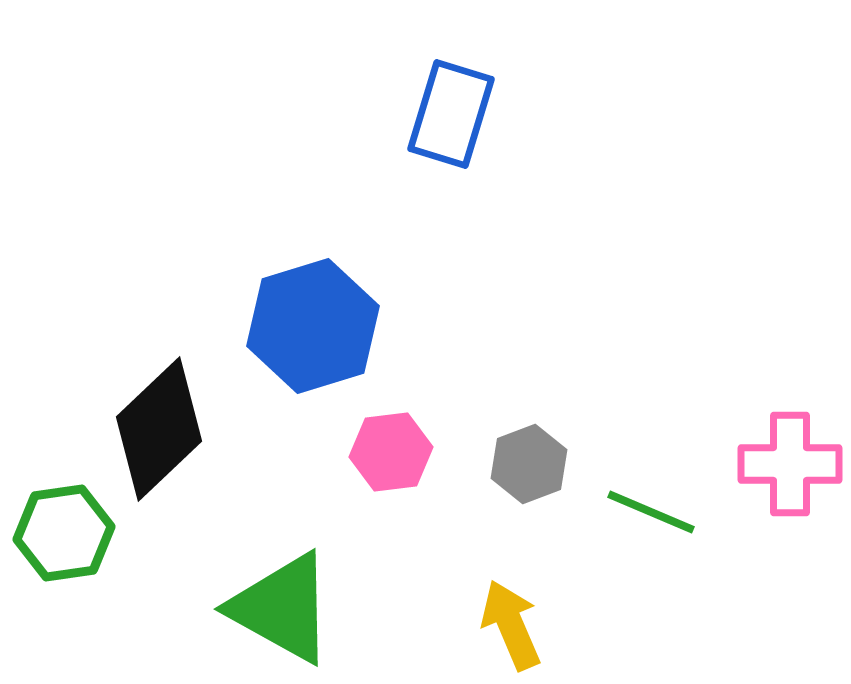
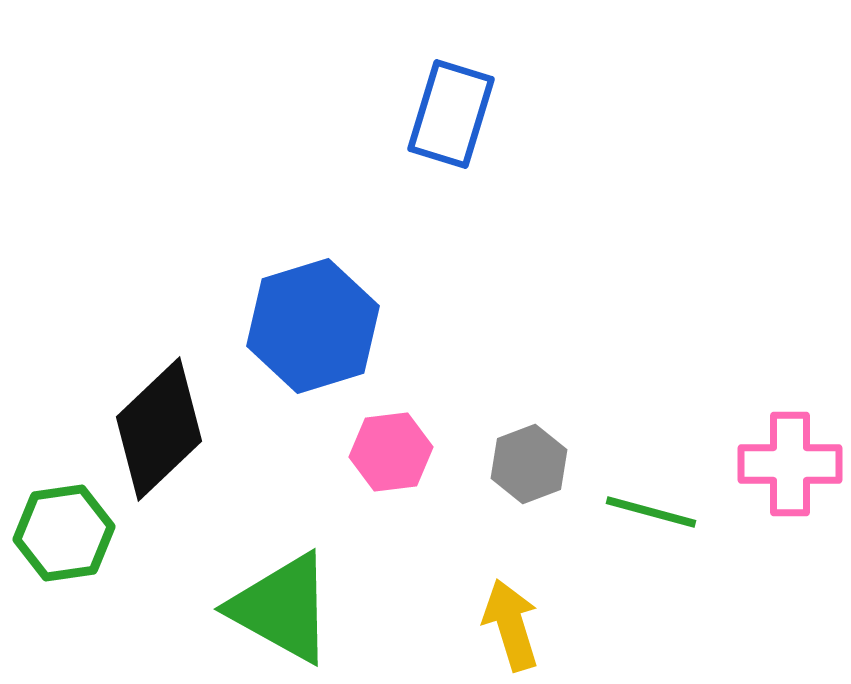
green line: rotated 8 degrees counterclockwise
yellow arrow: rotated 6 degrees clockwise
